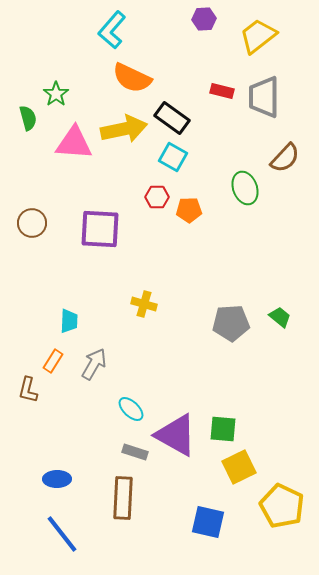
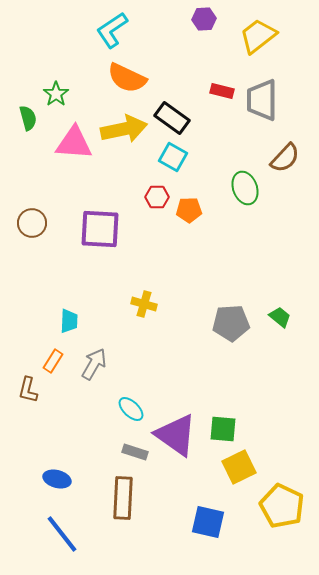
cyan L-shape: rotated 15 degrees clockwise
orange semicircle: moved 5 px left
gray trapezoid: moved 2 px left, 3 px down
purple triangle: rotated 6 degrees clockwise
blue ellipse: rotated 16 degrees clockwise
